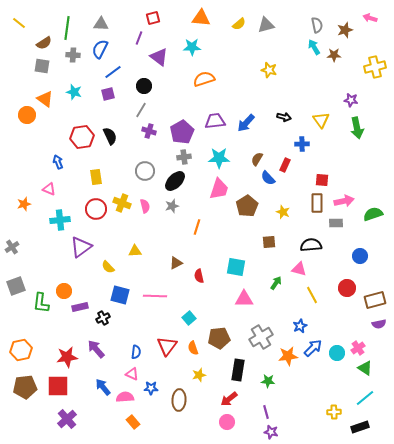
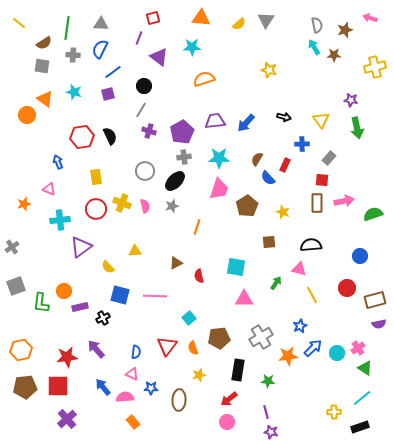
gray triangle at (266, 25): moved 5 px up; rotated 42 degrees counterclockwise
gray rectangle at (336, 223): moved 7 px left, 65 px up; rotated 48 degrees counterclockwise
cyan line at (365, 398): moved 3 px left
